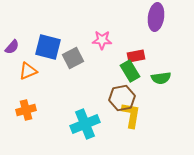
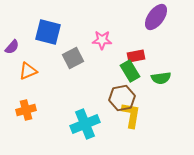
purple ellipse: rotated 28 degrees clockwise
blue square: moved 15 px up
